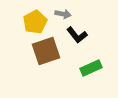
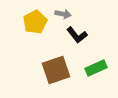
brown square: moved 10 px right, 19 px down
green rectangle: moved 5 px right
